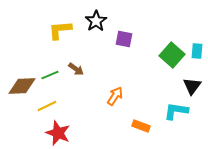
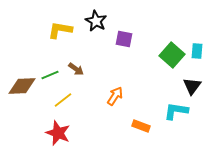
black star: rotated 10 degrees counterclockwise
yellow L-shape: rotated 15 degrees clockwise
yellow line: moved 16 px right, 6 px up; rotated 12 degrees counterclockwise
